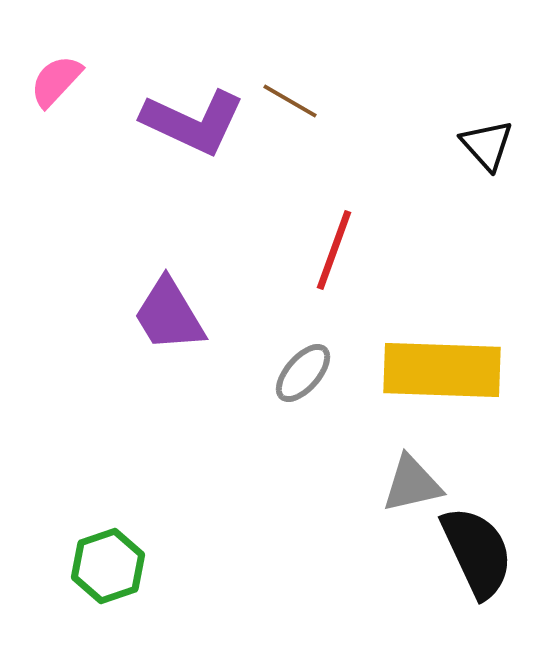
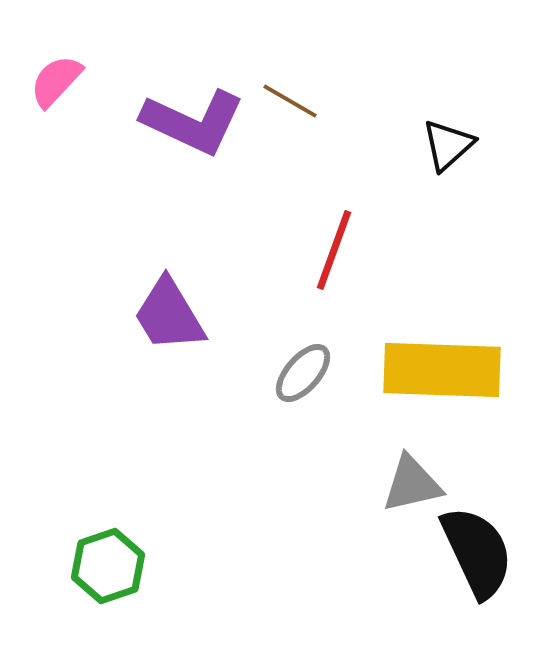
black triangle: moved 39 px left; rotated 30 degrees clockwise
